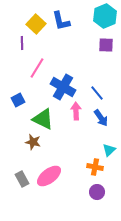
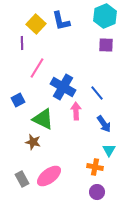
blue arrow: moved 3 px right, 6 px down
cyan triangle: rotated 16 degrees counterclockwise
